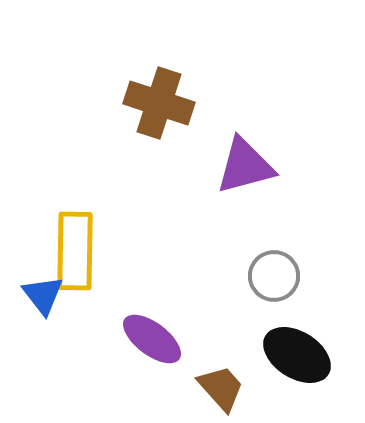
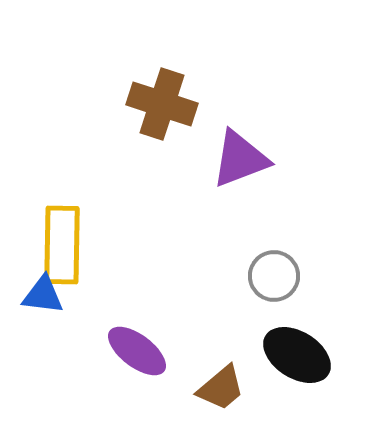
brown cross: moved 3 px right, 1 px down
purple triangle: moved 5 px left, 7 px up; rotated 6 degrees counterclockwise
yellow rectangle: moved 13 px left, 6 px up
blue triangle: rotated 45 degrees counterclockwise
purple ellipse: moved 15 px left, 12 px down
brown trapezoid: rotated 92 degrees clockwise
